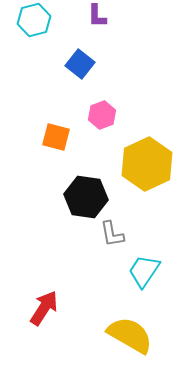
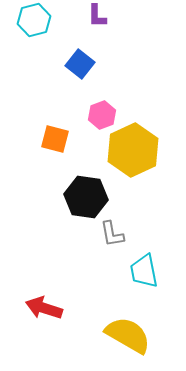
orange square: moved 1 px left, 2 px down
yellow hexagon: moved 14 px left, 14 px up
cyan trapezoid: rotated 45 degrees counterclockwise
red arrow: rotated 105 degrees counterclockwise
yellow semicircle: moved 2 px left
